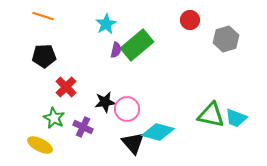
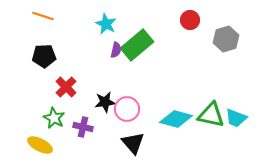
cyan star: rotated 15 degrees counterclockwise
purple cross: rotated 12 degrees counterclockwise
cyan diamond: moved 18 px right, 13 px up
